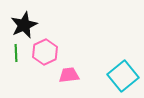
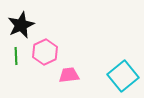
black star: moved 3 px left
green line: moved 3 px down
